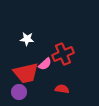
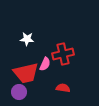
red cross: rotated 10 degrees clockwise
pink semicircle: rotated 24 degrees counterclockwise
red semicircle: moved 1 px right, 1 px up
